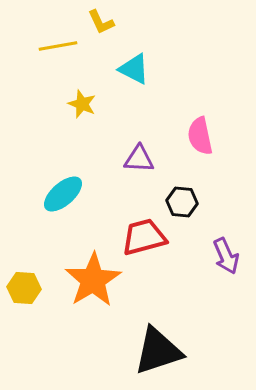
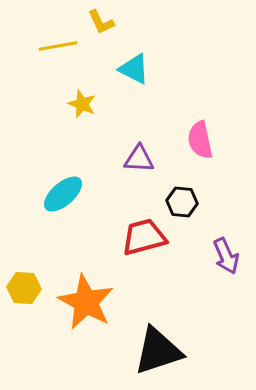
pink semicircle: moved 4 px down
orange star: moved 7 px left, 22 px down; rotated 12 degrees counterclockwise
